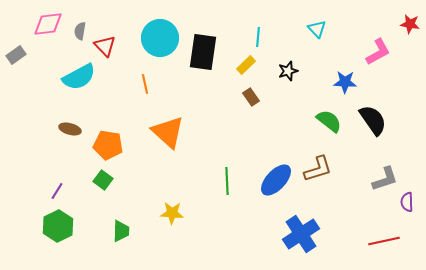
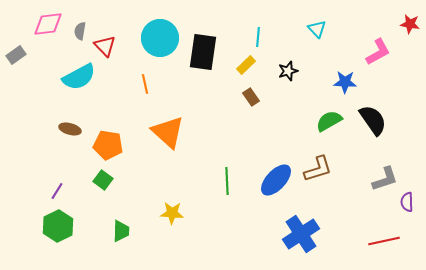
green semicircle: rotated 68 degrees counterclockwise
